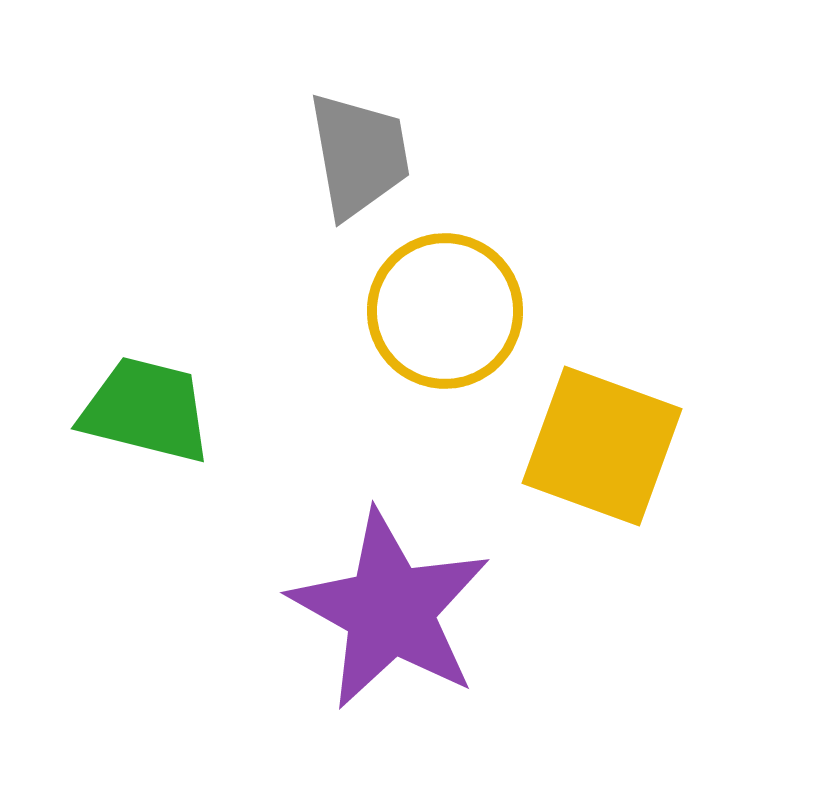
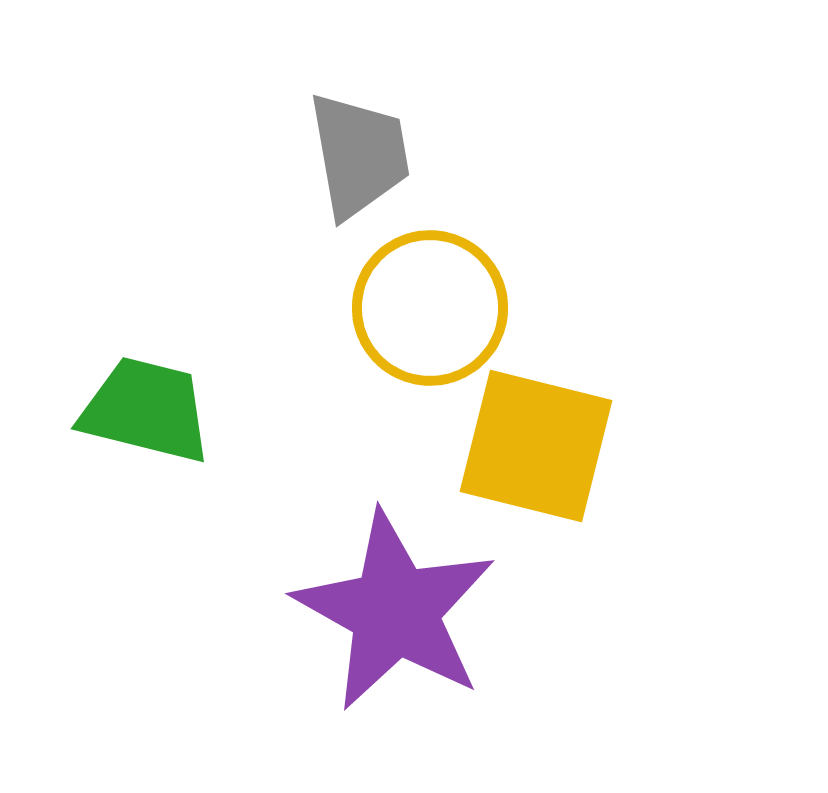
yellow circle: moved 15 px left, 3 px up
yellow square: moved 66 px left; rotated 6 degrees counterclockwise
purple star: moved 5 px right, 1 px down
